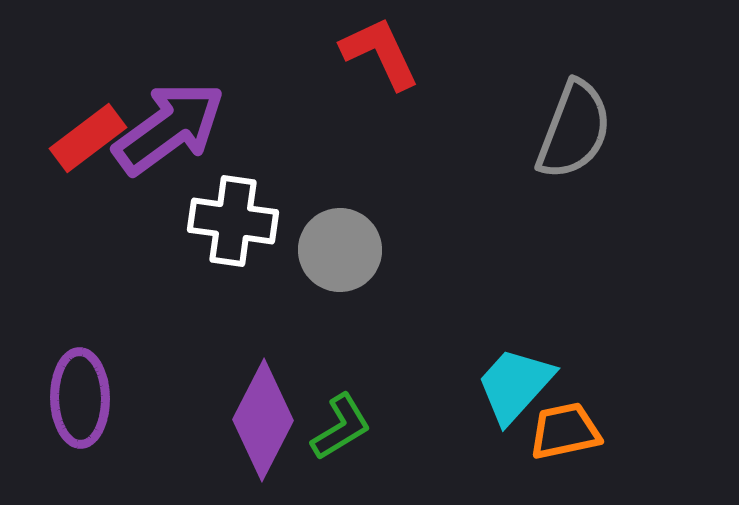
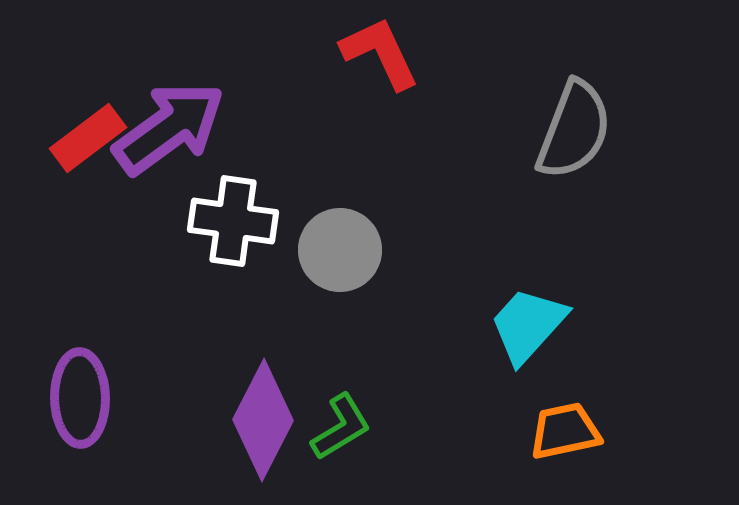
cyan trapezoid: moved 13 px right, 60 px up
